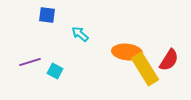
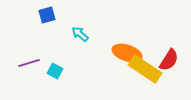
blue square: rotated 24 degrees counterclockwise
orange ellipse: moved 1 px down; rotated 12 degrees clockwise
purple line: moved 1 px left, 1 px down
yellow rectangle: rotated 24 degrees counterclockwise
